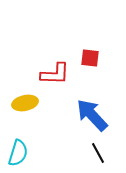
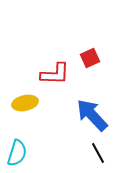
red square: rotated 30 degrees counterclockwise
cyan semicircle: moved 1 px left
